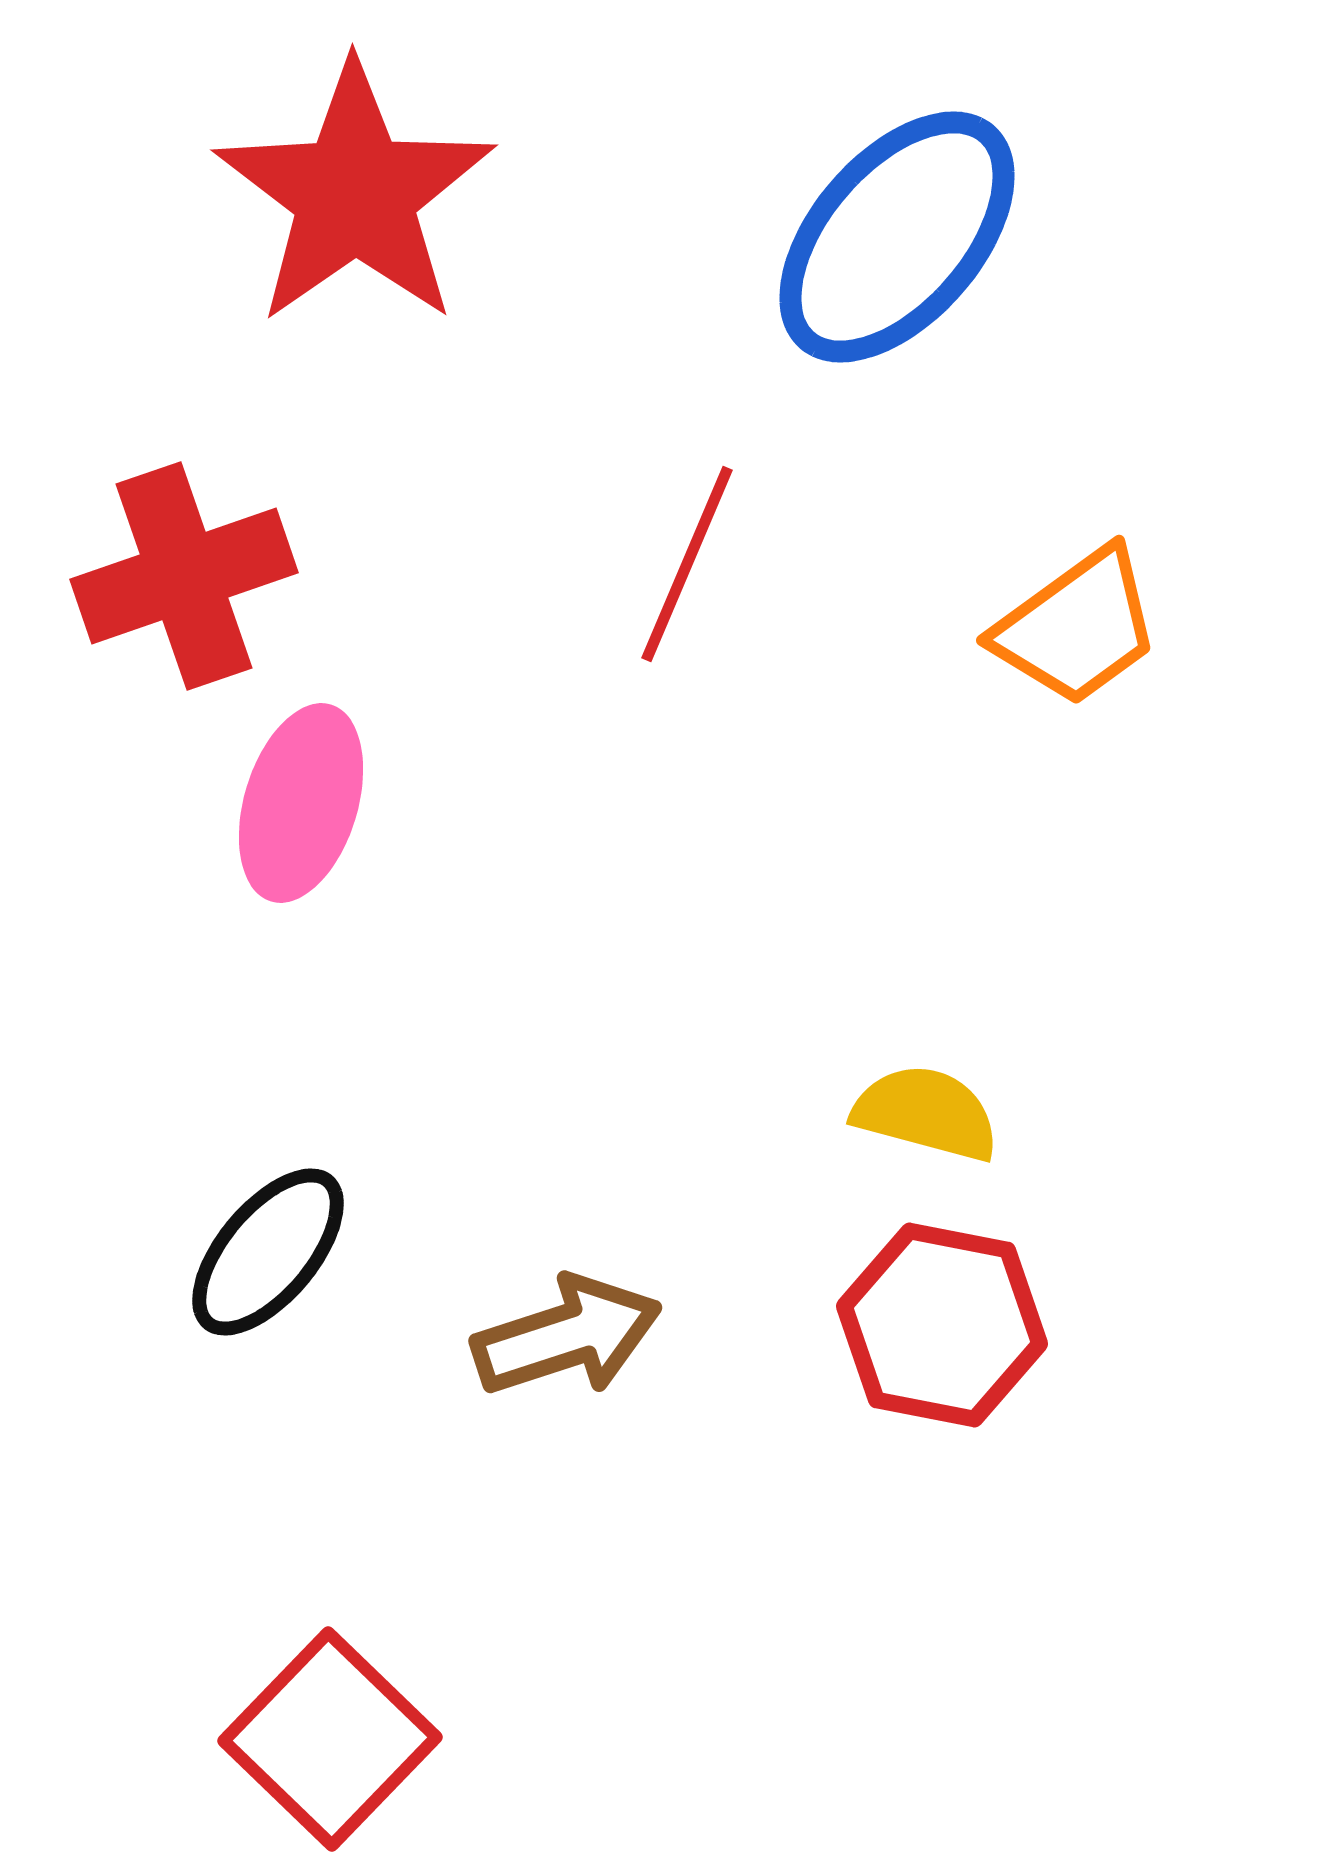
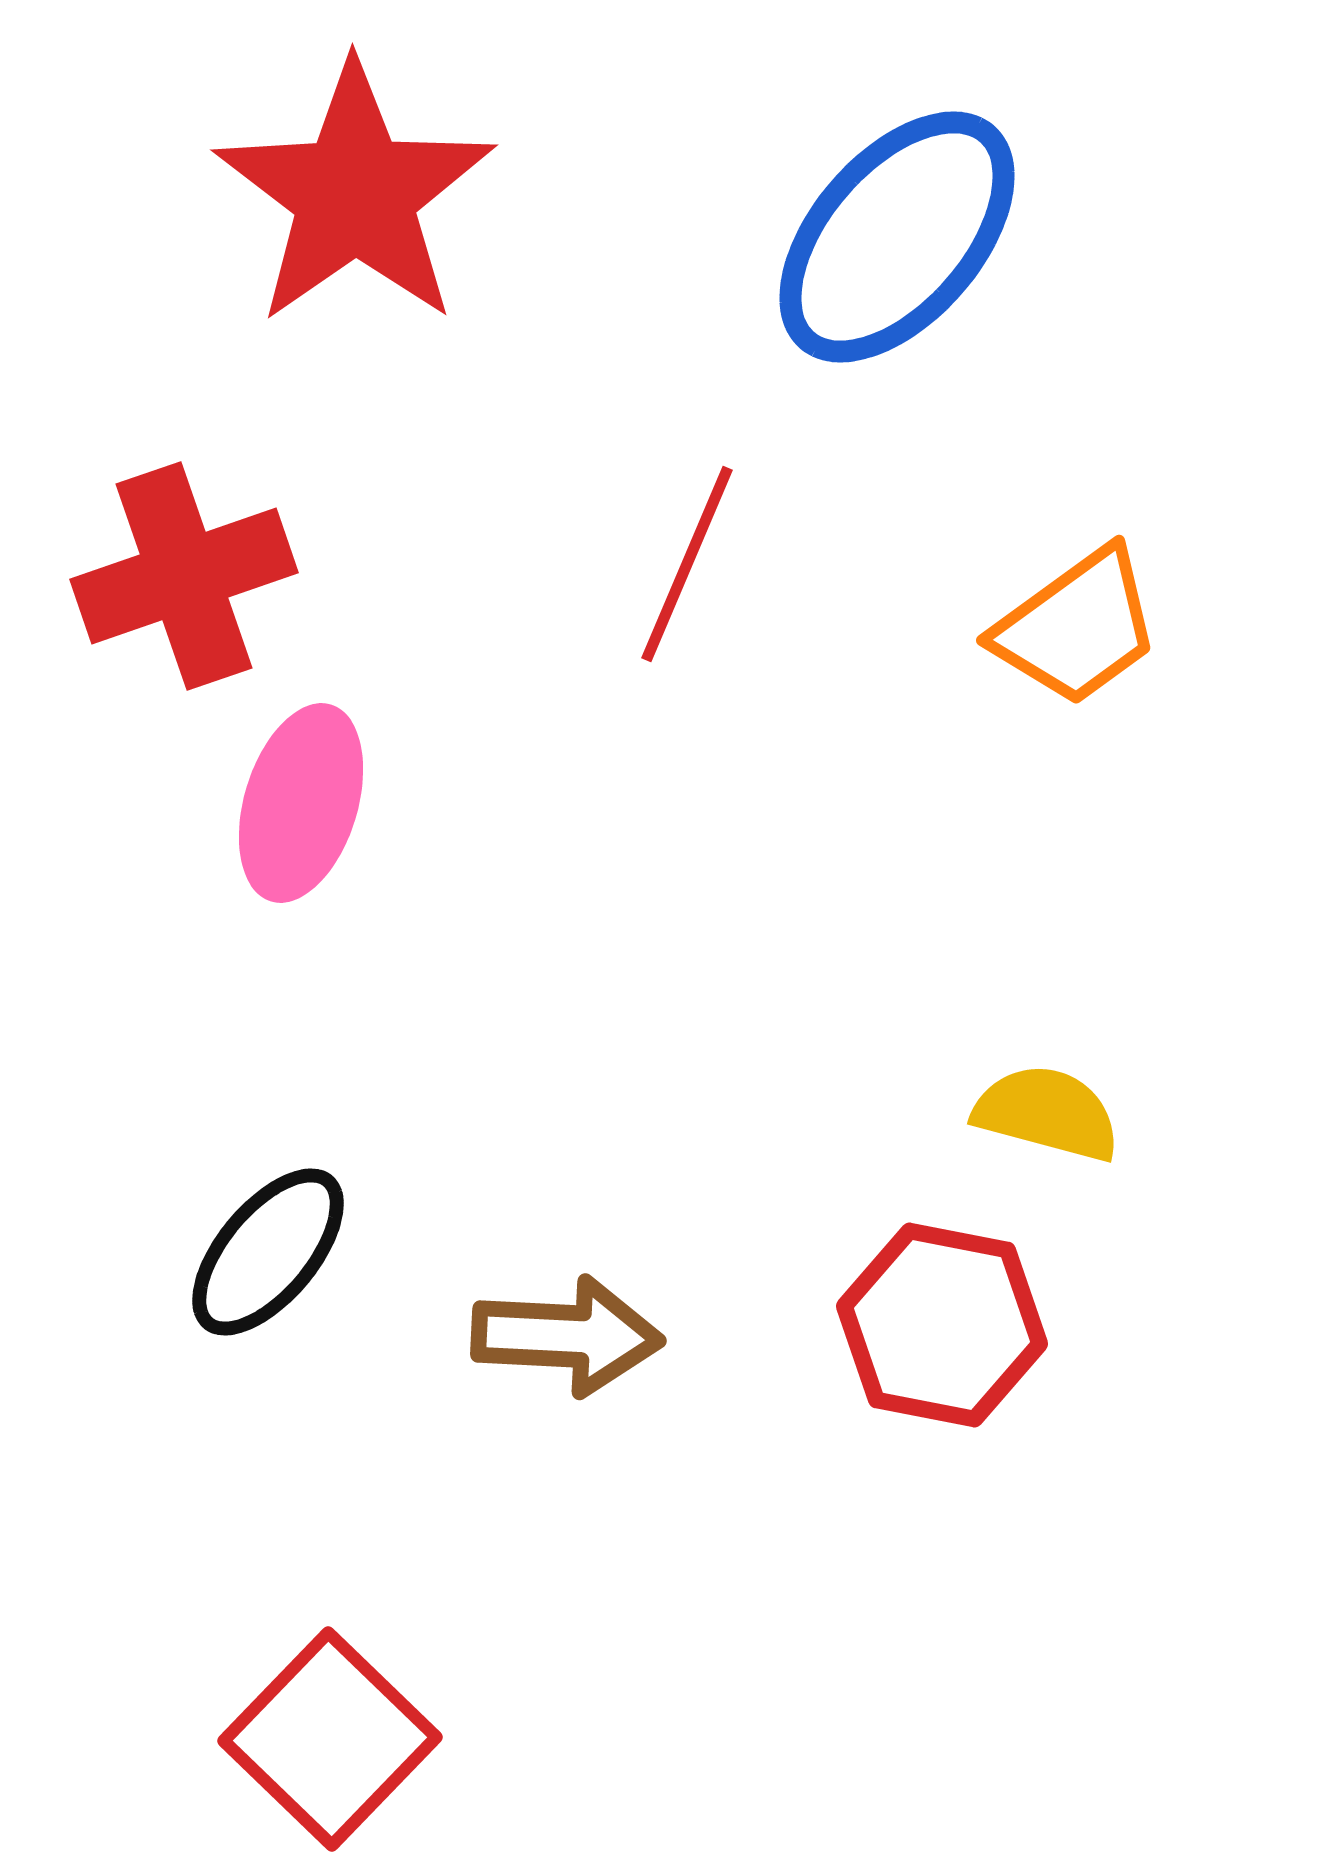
yellow semicircle: moved 121 px right
brown arrow: rotated 21 degrees clockwise
